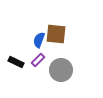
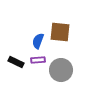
brown square: moved 4 px right, 2 px up
blue semicircle: moved 1 px left, 1 px down
purple rectangle: rotated 40 degrees clockwise
